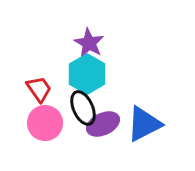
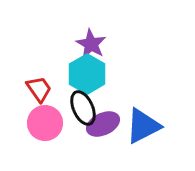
purple star: moved 2 px right, 1 px down
blue triangle: moved 1 px left, 2 px down
